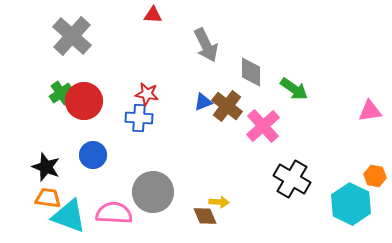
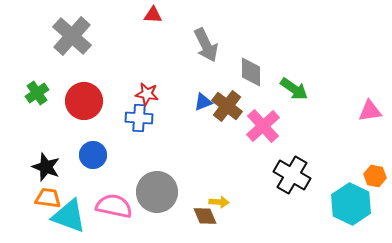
green cross: moved 24 px left
black cross: moved 4 px up
gray circle: moved 4 px right
pink semicircle: moved 7 px up; rotated 9 degrees clockwise
